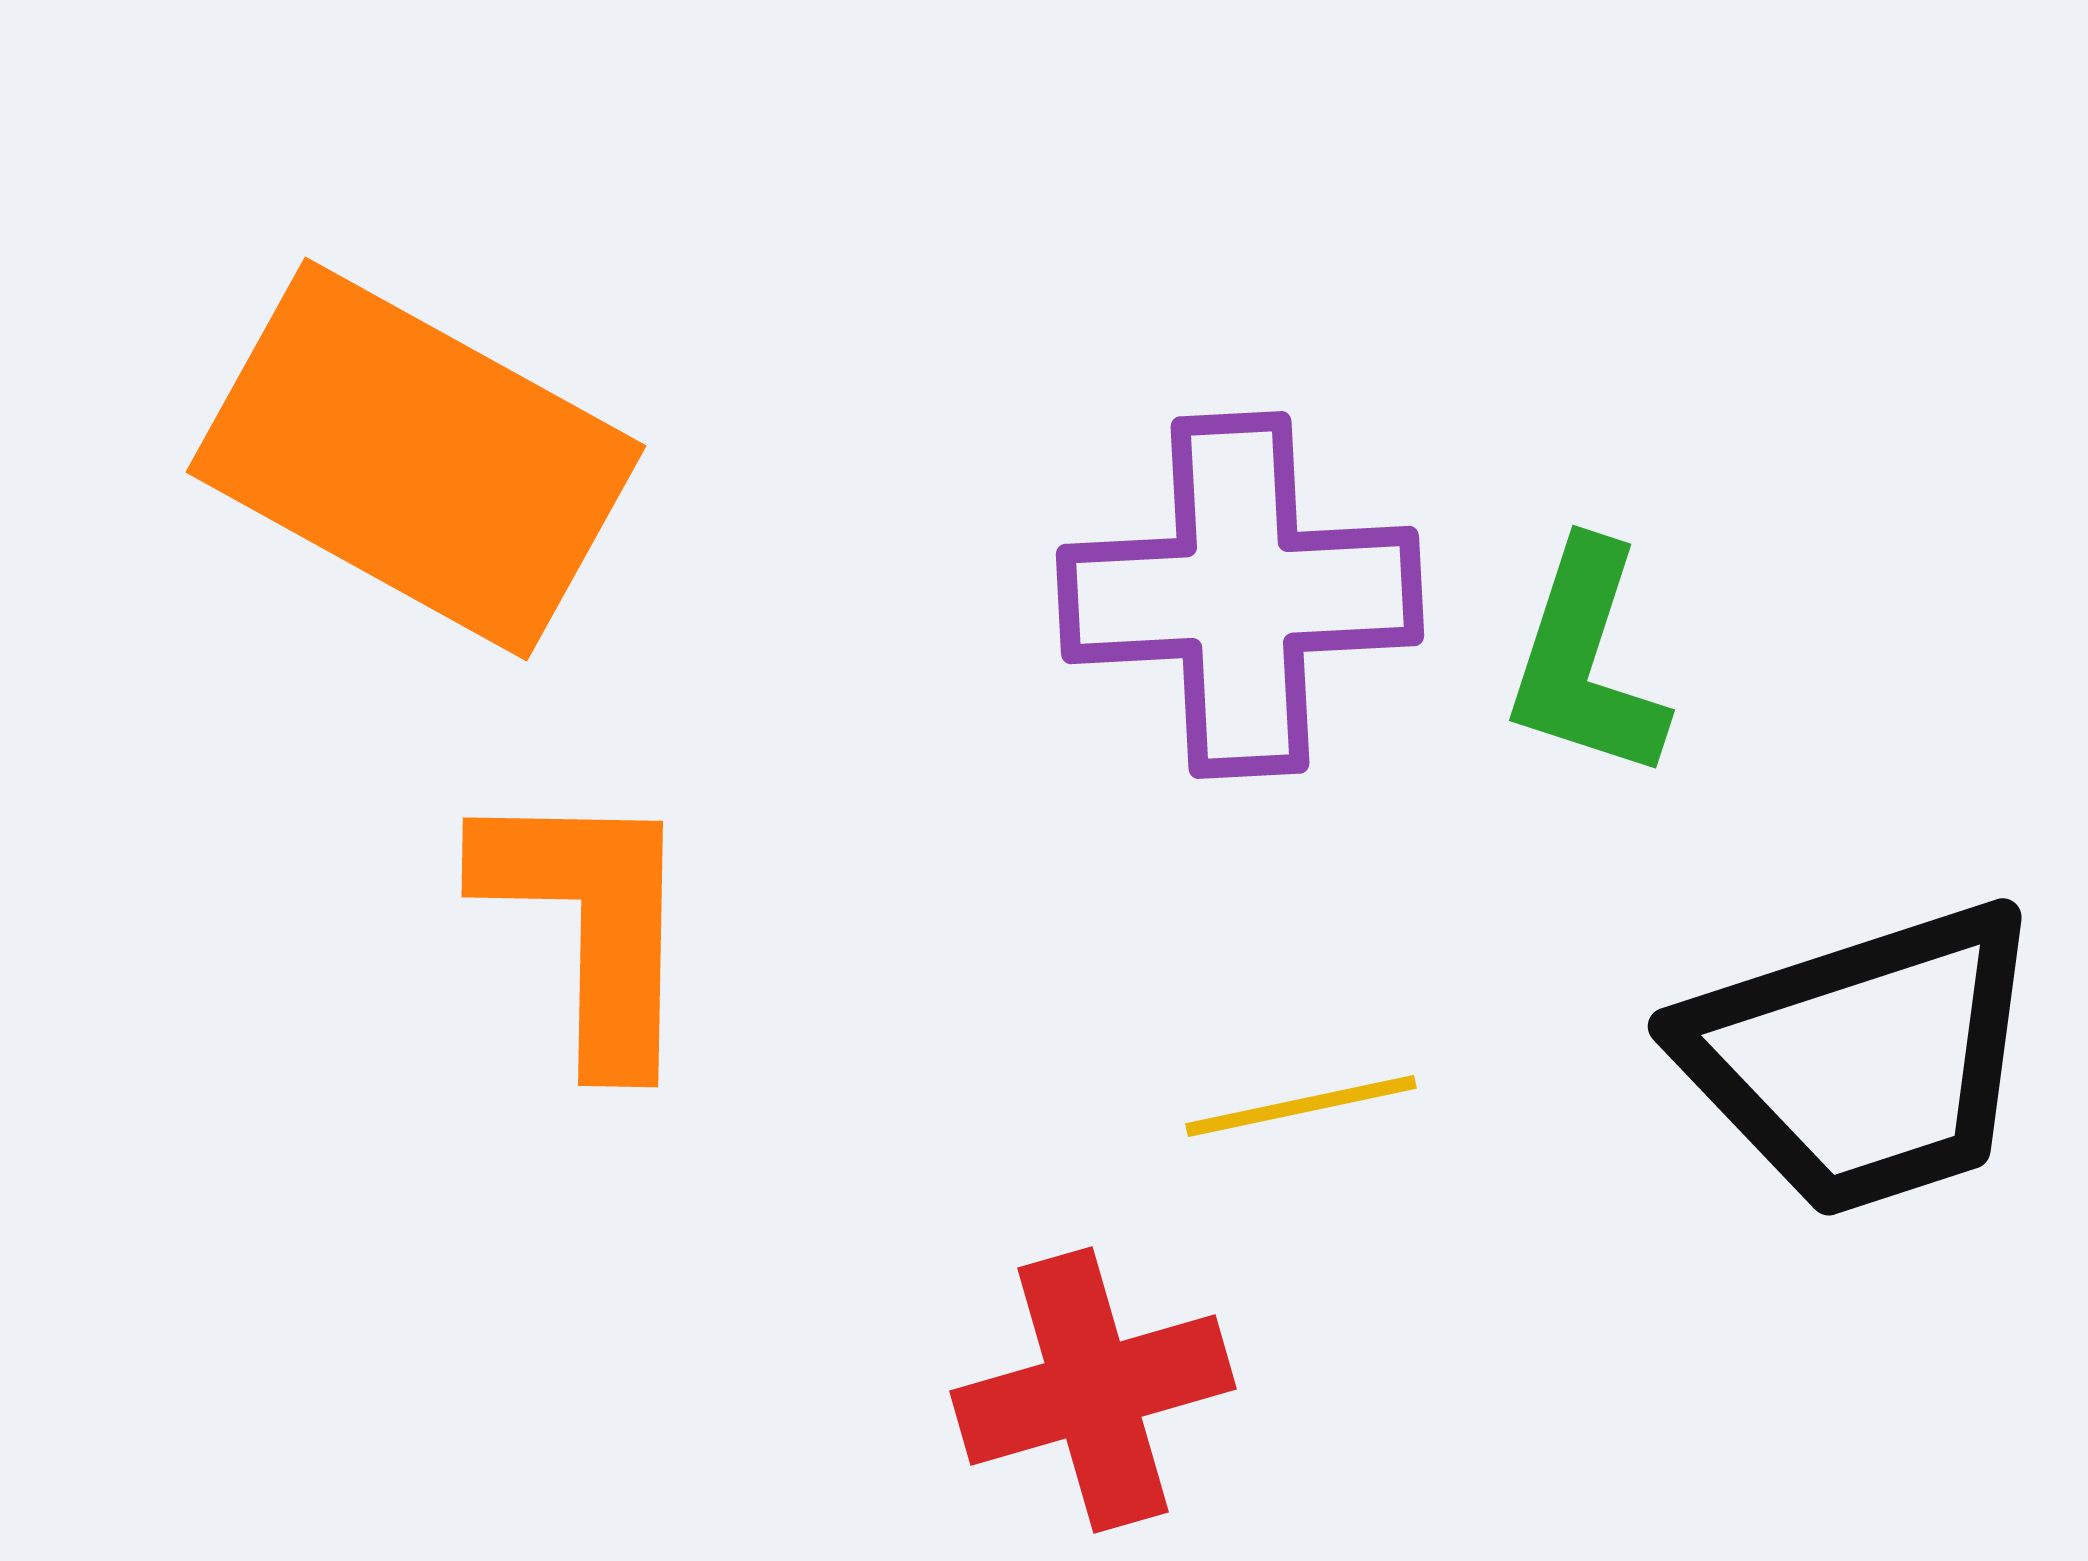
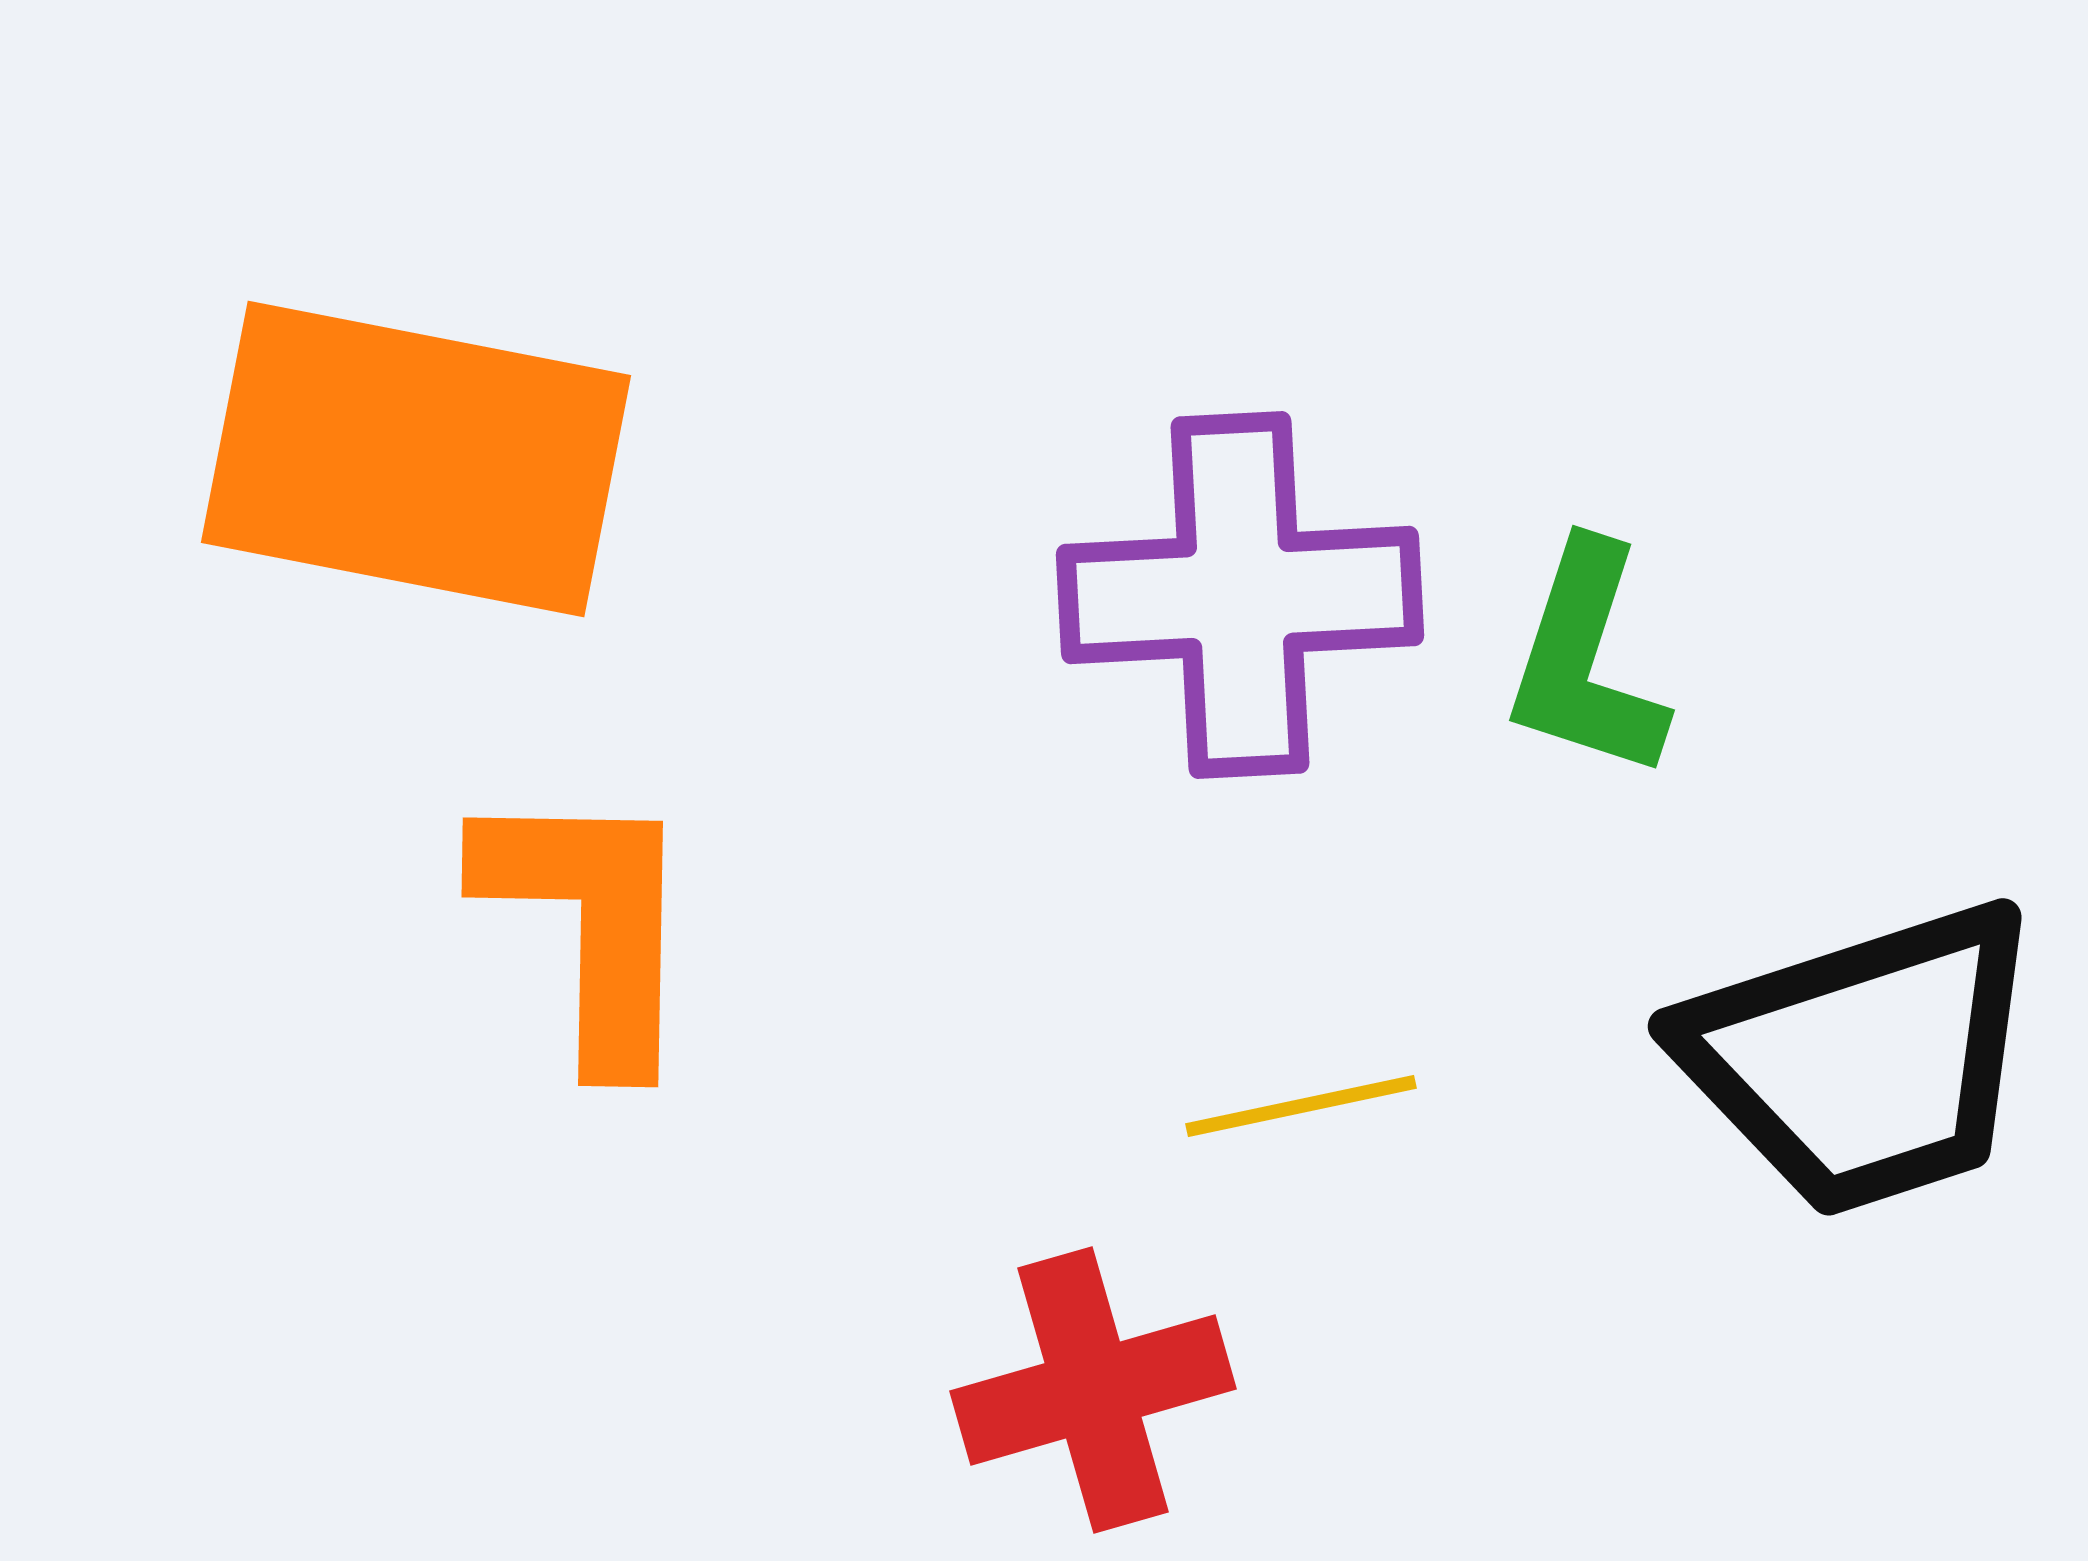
orange rectangle: rotated 18 degrees counterclockwise
